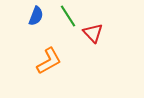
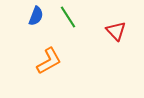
green line: moved 1 px down
red triangle: moved 23 px right, 2 px up
